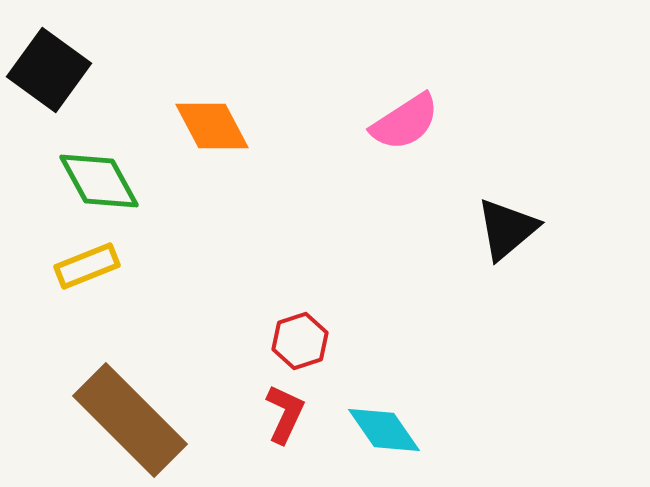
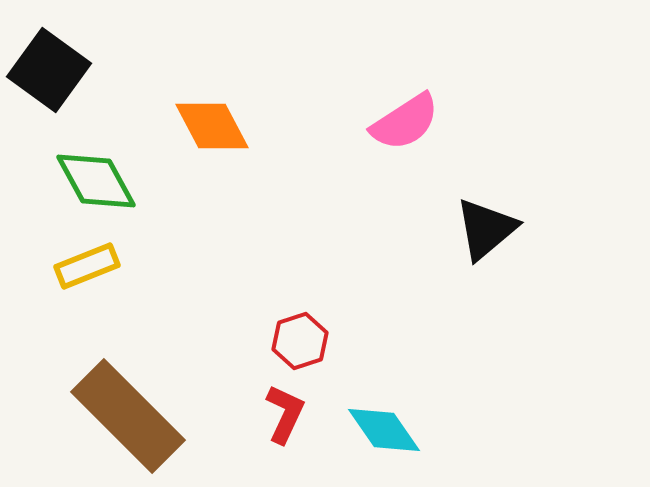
green diamond: moved 3 px left
black triangle: moved 21 px left
brown rectangle: moved 2 px left, 4 px up
